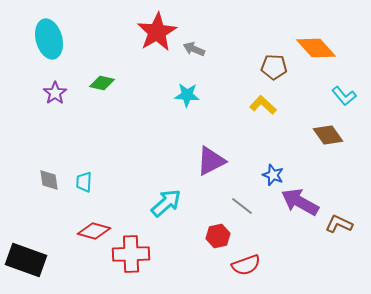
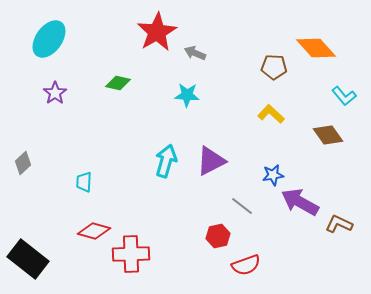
cyan ellipse: rotated 51 degrees clockwise
gray arrow: moved 1 px right, 4 px down
green diamond: moved 16 px right
yellow L-shape: moved 8 px right, 9 px down
blue star: rotated 30 degrees counterclockwise
gray diamond: moved 26 px left, 17 px up; rotated 55 degrees clockwise
cyan arrow: moved 42 px up; rotated 32 degrees counterclockwise
black rectangle: moved 2 px right, 1 px up; rotated 18 degrees clockwise
